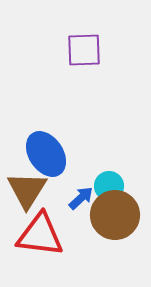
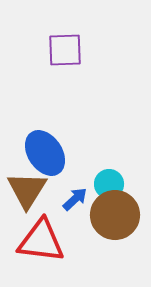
purple square: moved 19 px left
blue ellipse: moved 1 px left, 1 px up
cyan circle: moved 2 px up
blue arrow: moved 6 px left, 1 px down
red triangle: moved 1 px right, 6 px down
